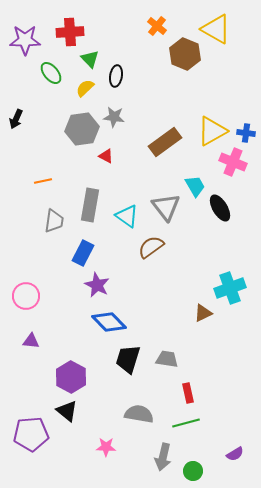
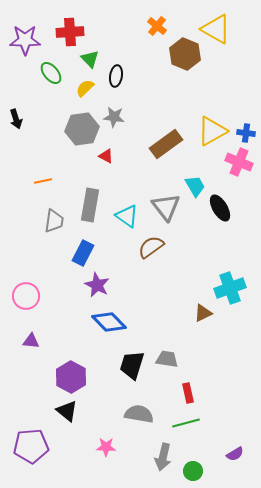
black arrow at (16, 119): rotated 42 degrees counterclockwise
brown rectangle at (165, 142): moved 1 px right, 2 px down
pink cross at (233, 162): moved 6 px right
black trapezoid at (128, 359): moved 4 px right, 6 px down
purple pentagon at (31, 434): moved 12 px down
